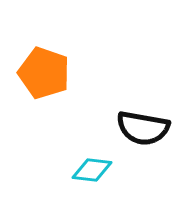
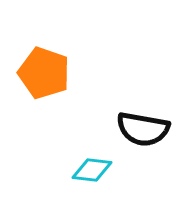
black semicircle: moved 1 px down
